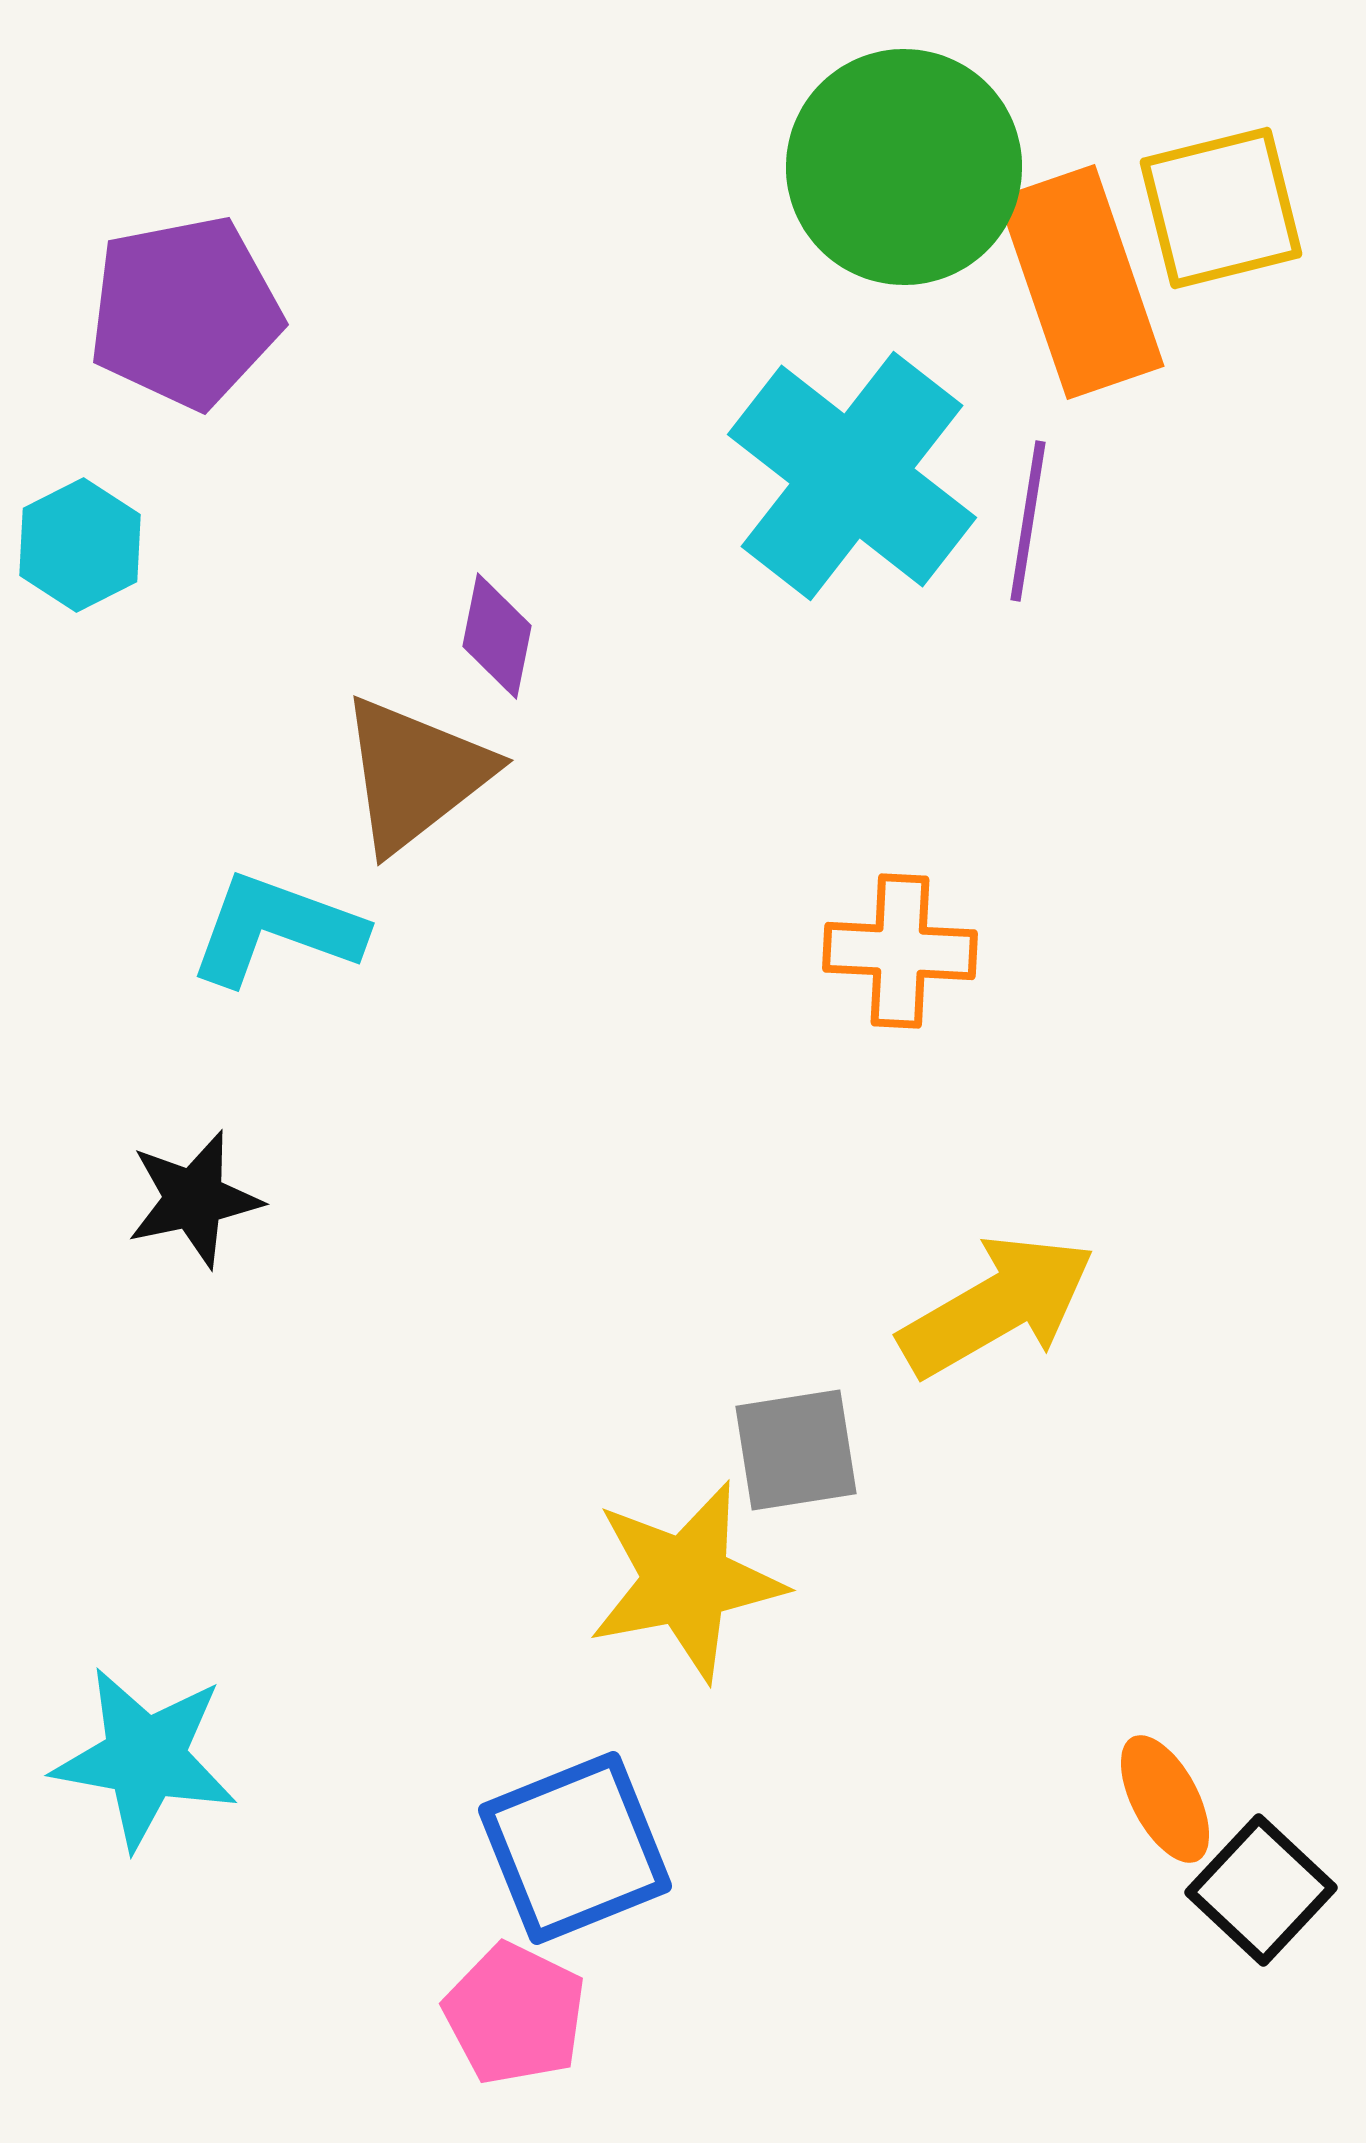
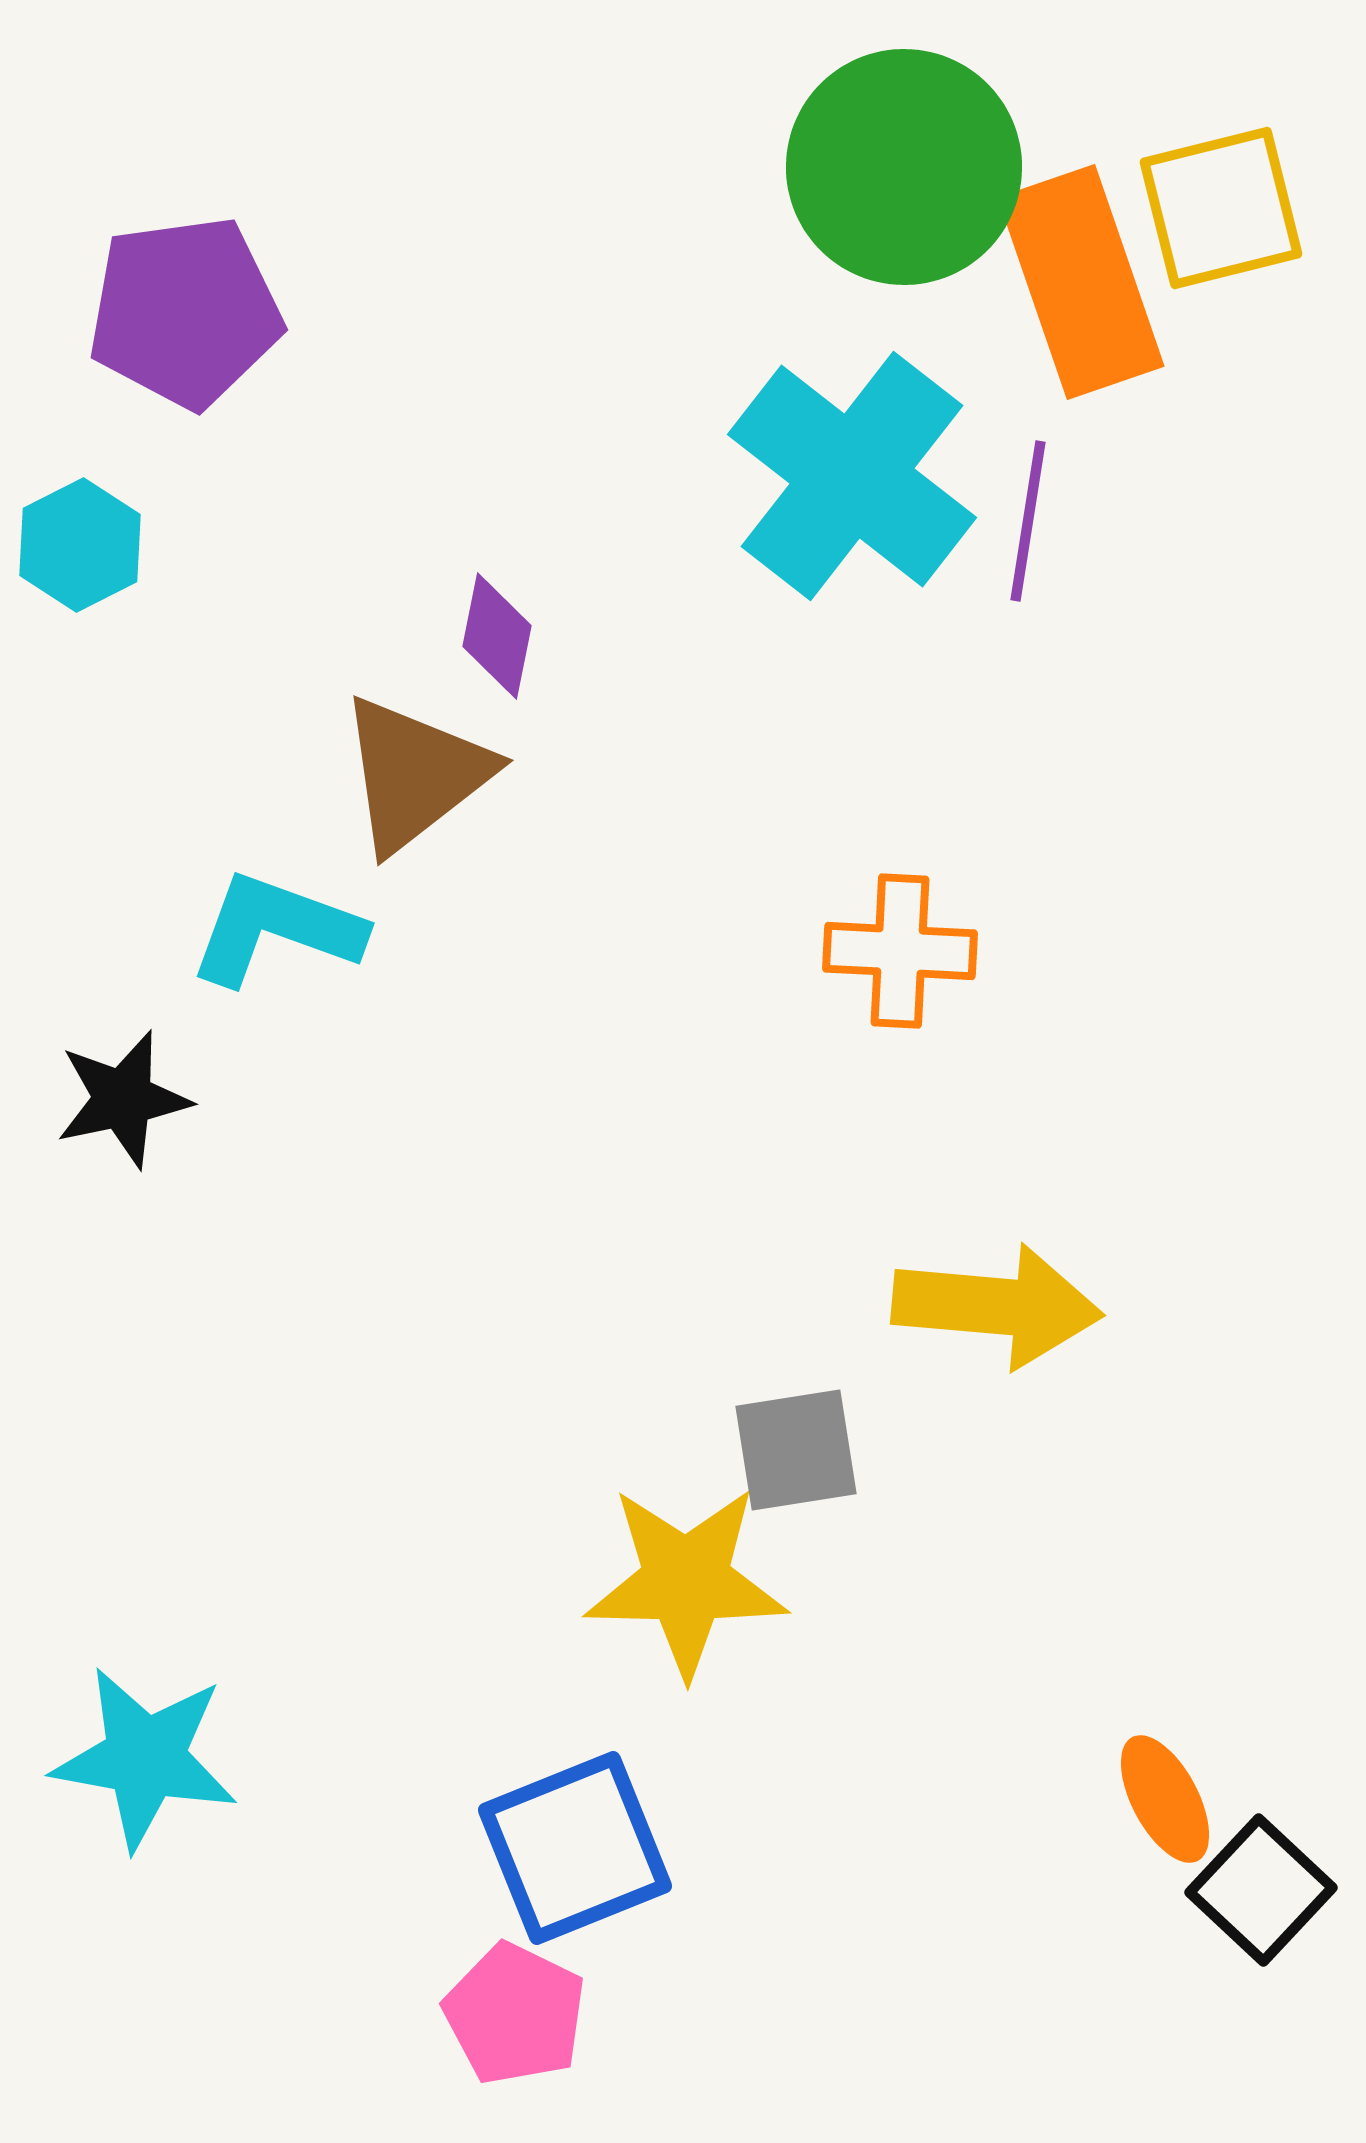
purple pentagon: rotated 3 degrees clockwise
black star: moved 71 px left, 100 px up
yellow arrow: rotated 35 degrees clockwise
yellow star: rotated 12 degrees clockwise
